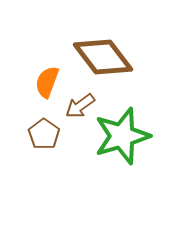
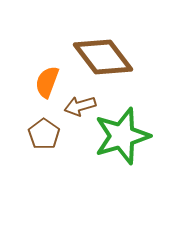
brown arrow: rotated 20 degrees clockwise
